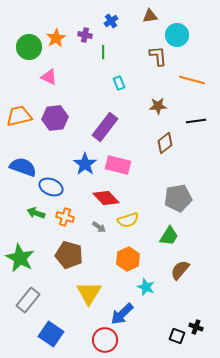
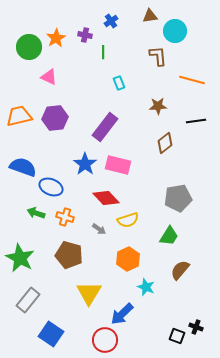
cyan circle: moved 2 px left, 4 px up
gray arrow: moved 2 px down
